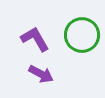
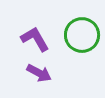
purple arrow: moved 2 px left, 1 px up
